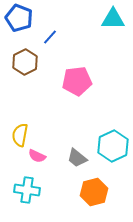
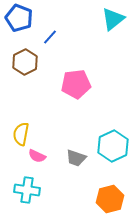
cyan triangle: rotated 40 degrees counterclockwise
pink pentagon: moved 1 px left, 3 px down
yellow semicircle: moved 1 px right, 1 px up
gray trapezoid: moved 1 px left; rotated 20 degrees counterclockwise
orange hexagon: moved 16 px right, 7 px down
